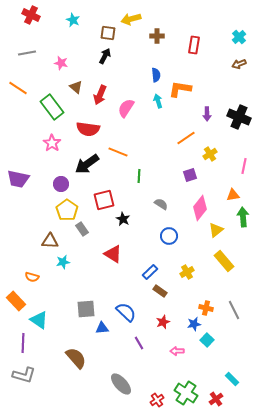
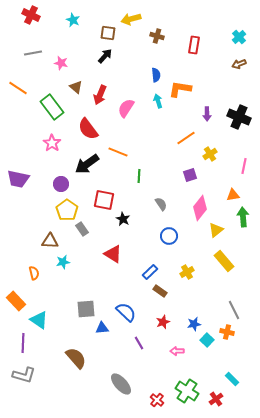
brown cross at (157, 36): rotated 16 degrees clockwise
gray line at (27, 53): moved 6 px right
black arrow at (105, 56): rotated 14 degrees clockwise
red semicircle at (88, 129): rotated 45 degrees clockwise
red square at (104, 200): rotated 25 degrees clockwise
gray semicircle at (161, 204): rotated 24 degrees clockwise
orange semicircle at (32, 277): moved 2 px right, 4 px up; rotated 120 degrees counterclockwise
orange cross at (206, 308): moved 21 px right, 24 px down
green cross at (186, 393): moved 1 px right, 2 px up
red cross at (157, 400): rotated 16 degrees counterclockwise
